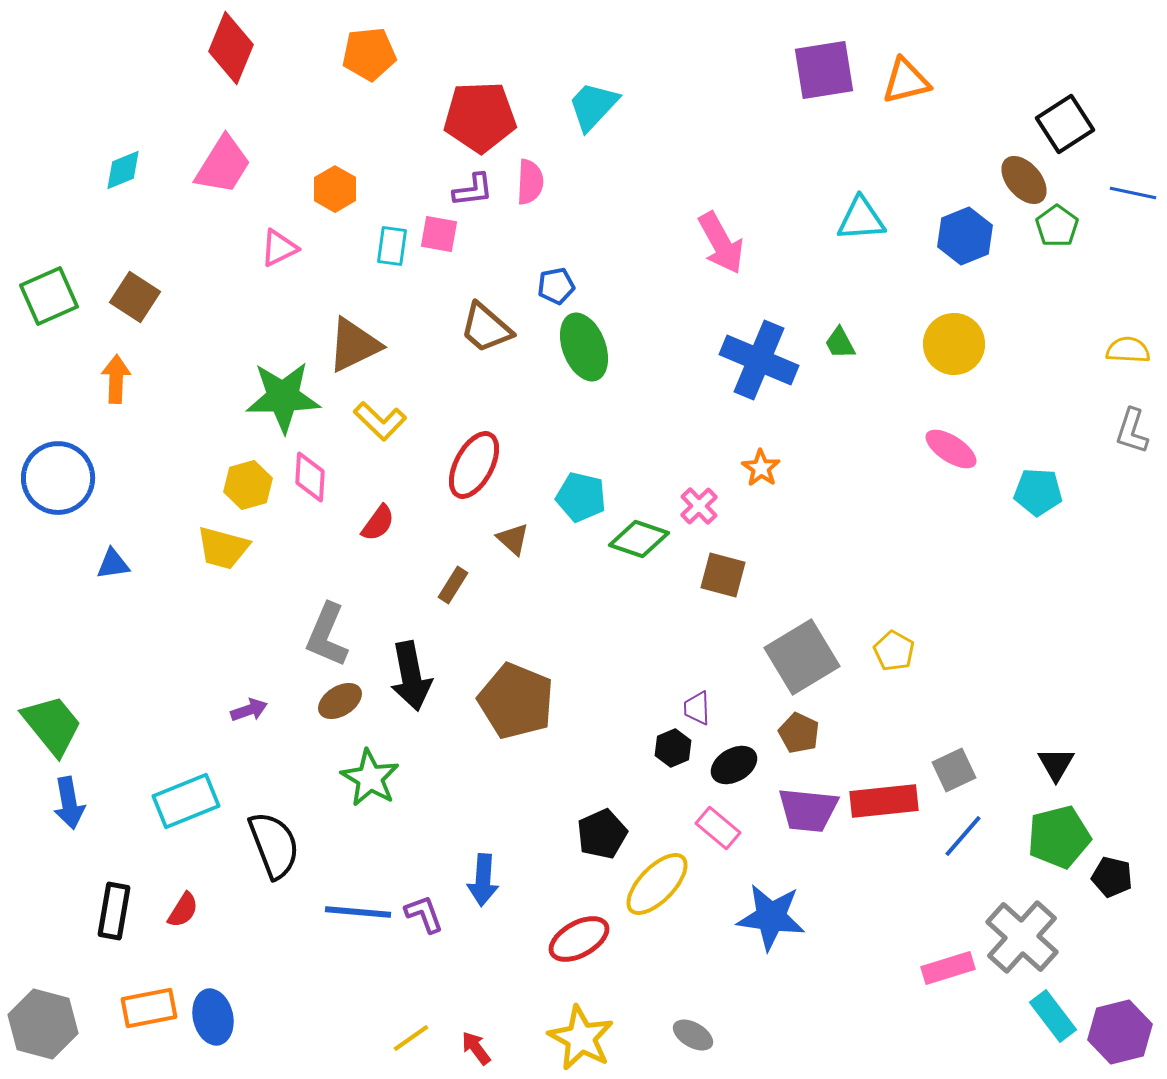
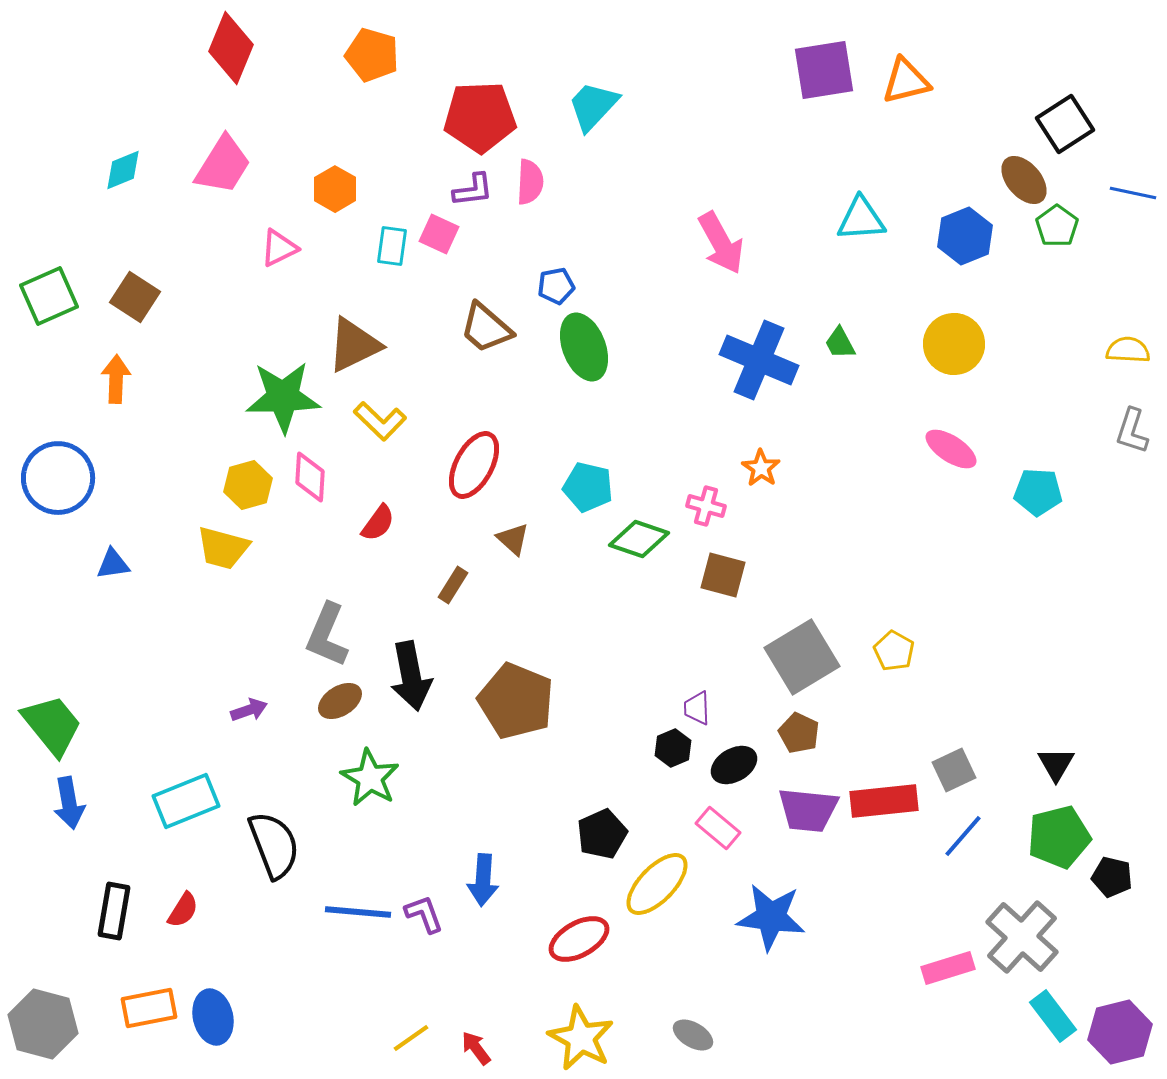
orange pentagon at (369, 54): moved 3 px right, 1 px down; rotated 22 degrees clockwise
pink square at (439, 234): rotated 15 degrees clockwise
cyan pentagon at (581, 497): moved 7 px right, 10 px up
pink cross at (699, 506): moved 7 px right; rotated 30 degrees counterclockwise
